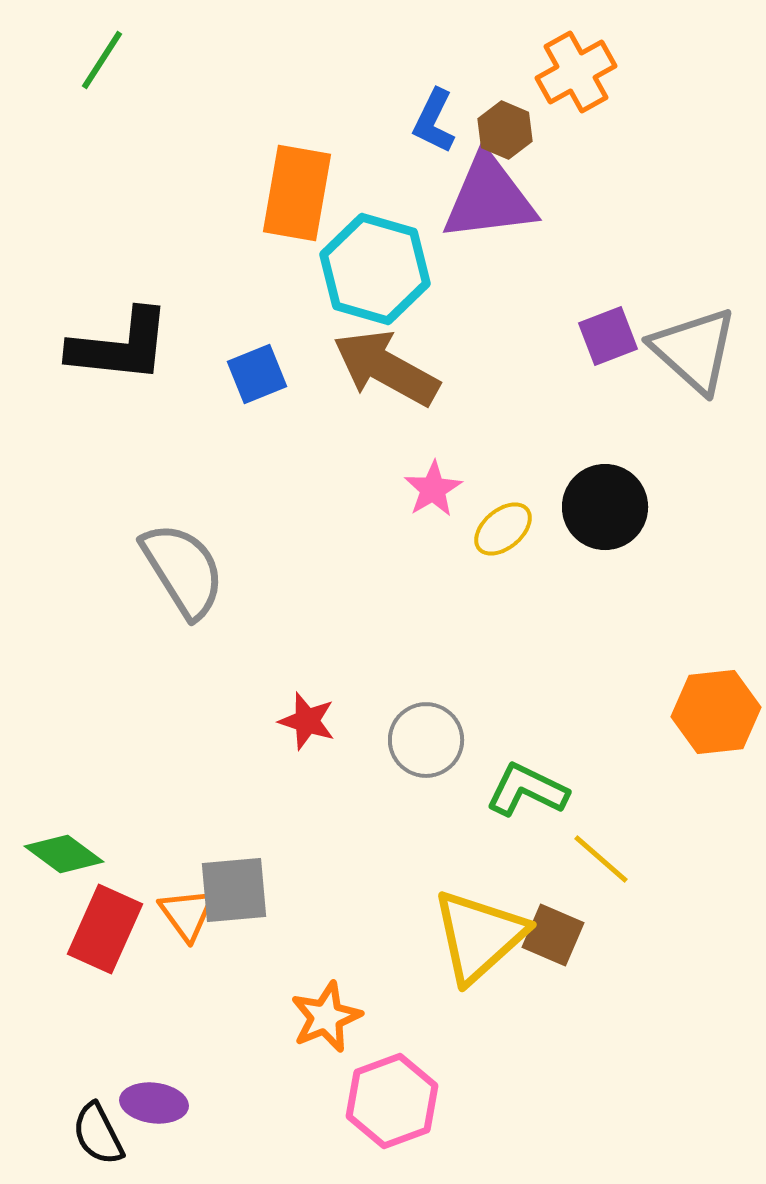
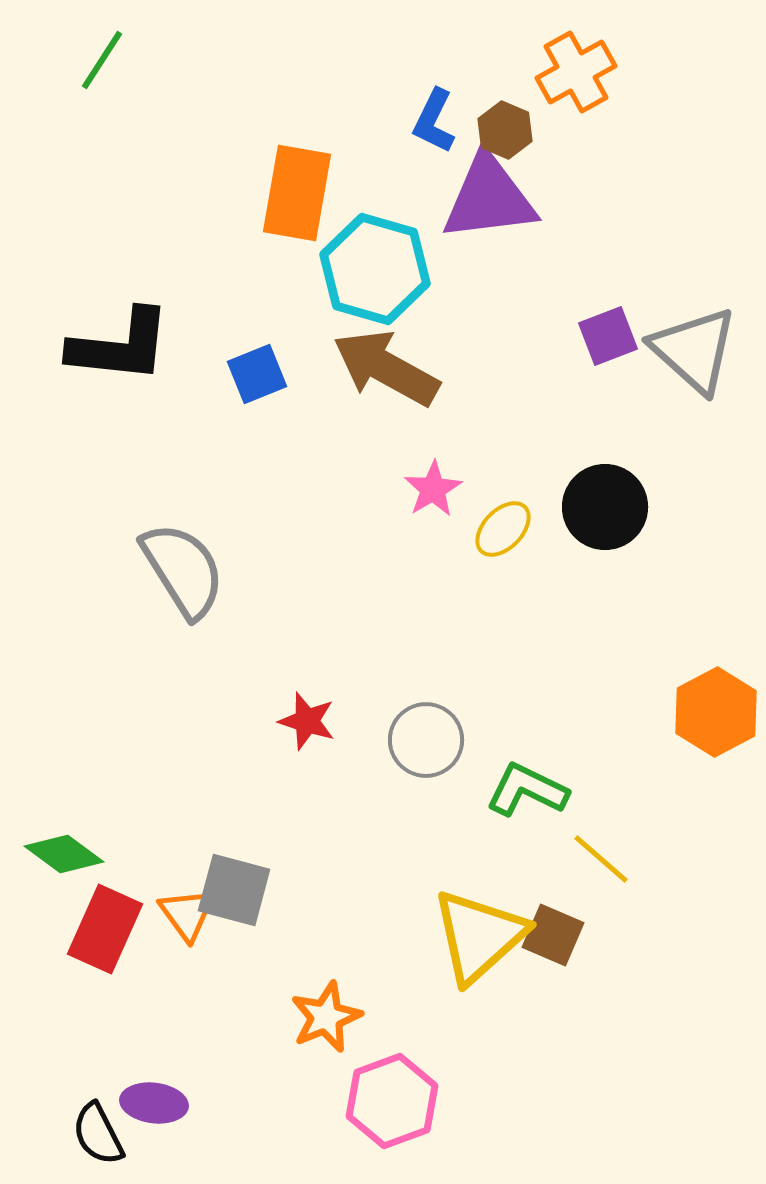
yellow ellipse: rotated 6 degrees counterclockwise
orange hexagon: rotated 22 degrees counterclockwise
gray square: rotated 20 degrees clockwise
